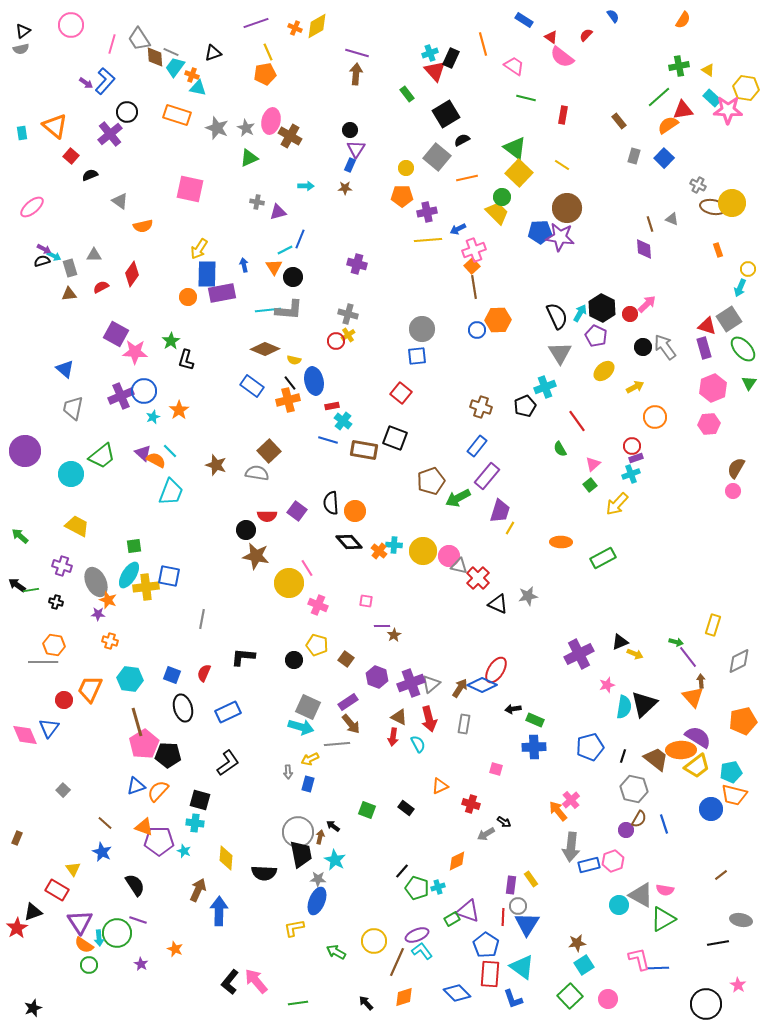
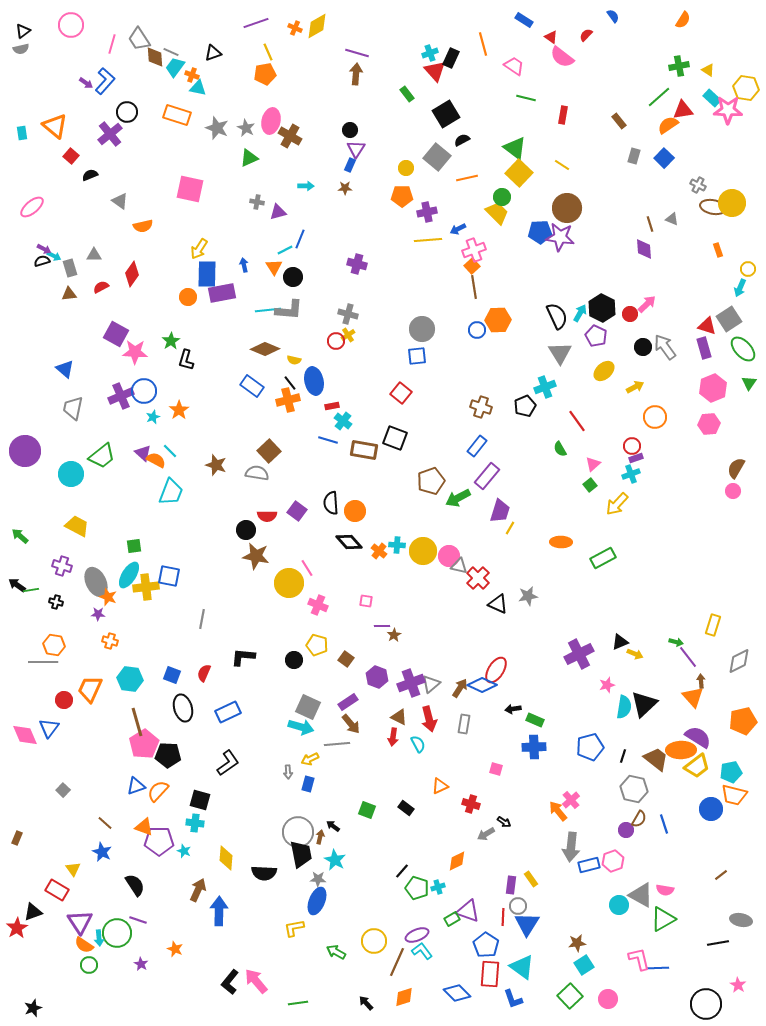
cyan cross at (394, 545): moved 3 px right
orange star at (108, 600): moved 3 px up
